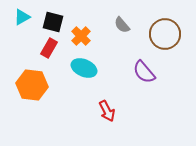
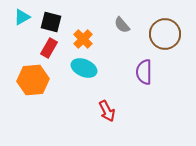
black square: moved 2 px left
orange cross: moved 2 px right, 3 px down
purple semicircle: rotated 40 degrees clockwise
orange hexagon: moved 1 px right, 5 px up; rotated 12 degrees counterclockwise
